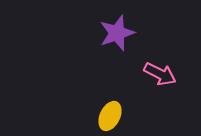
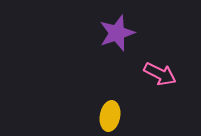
yellow ellipse: rotated 16 degrees counterclockwise
